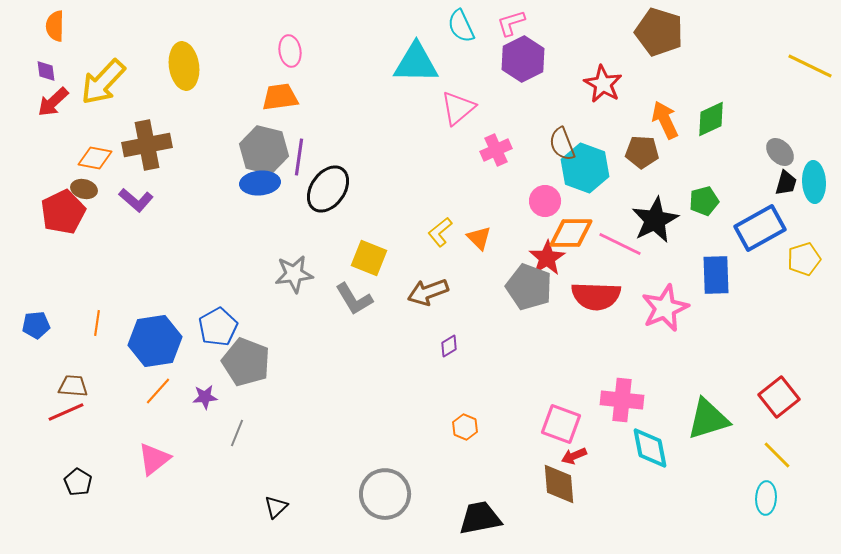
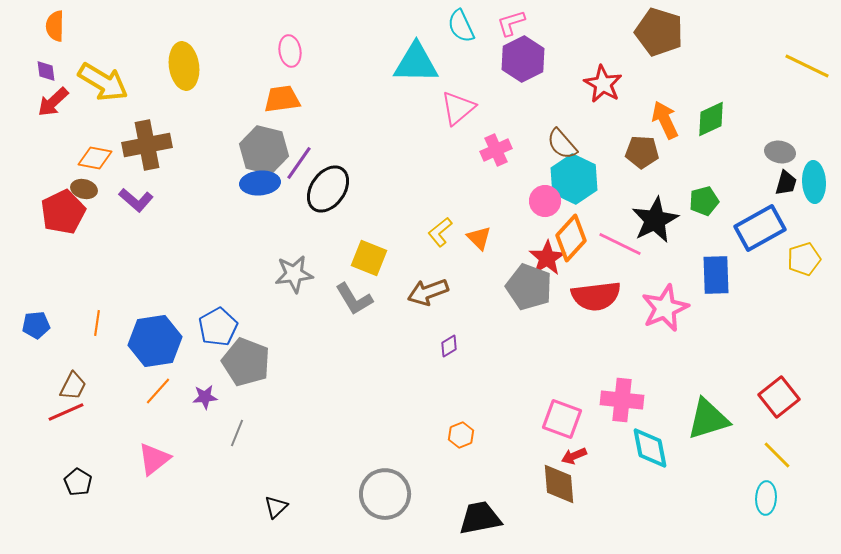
yellow line at (810, 66): moved 3 px left
yellow arrow at (103, 82): rotated 102 degrees counterclockwise
orange trapezoid at (280, 97): moved 2 px right, 2 px down
brown semicircle at (562, 144): rotated 20 degrees counterclockwise
gray ellipse at (780, 152): rotated 36 degrees counterclockwise
purple line at (299, 157): moved 6 px down; rotated 27 degrees clockwise
cyan hexagon at (585, 168): moved 11 px left, 11 px down; rotated 6 degrees clockwise
orange diamond at (571, 233): moved 5 px down; rotated 48 degrees counterclockwise
red semicircle at (596, 296): rotated 9 degrees counterclockwise
brown trapezoid at (73, 386): rotated 112 degrees clockwise
pink square at (561, 424): moved 1 px right, 5 px up
orange hexagon at (465, 427): moved 4 px left, 8 px down; rotated 15 degrees clockwise
